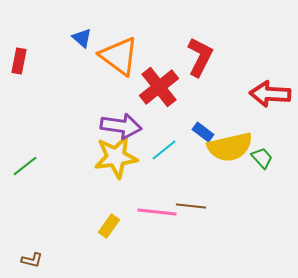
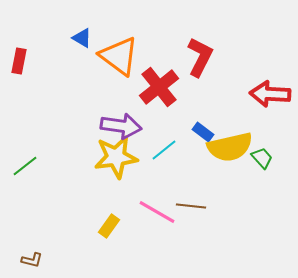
blue triangle: rotated 10 degrees counterclockwise
pink line: rotated 24 degrees clockwise
